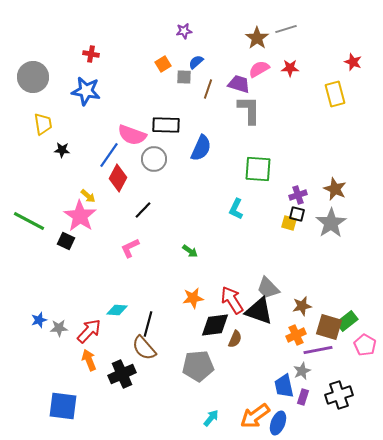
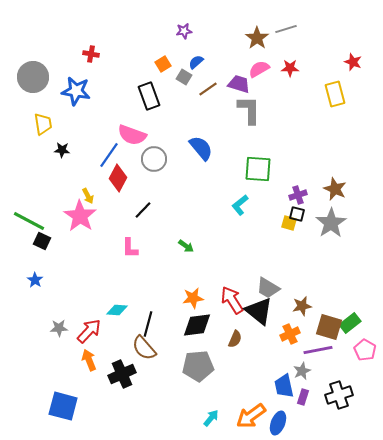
gray square at (184, 77): rotated 28 degrees clockwise
brown line at (208, 89): rotated 36 degrees clockwise
blue star at (86, 91): moved 10 px left
black rectangle at (166, 125): moved 17 px left, 29 px up; rotated 68 degrees clockwise
blue semicircle at (201, 148): rotated 64 degrees counterclockwise
yellow arrow at (88, 196): rotated 21 degrees clockwise
cyan L-shape at (236, 209): moved 4 px right, 4 px up; rotated 25 degrees clockwise
black square at (66, 241): moved 24 px left
pink L-shape at (130, 248): rotated 65 degrees counterclockwise
green arrow at (190, 251): moved 4 px left, 5 px up
gray trapezoid at (268, 288): rotated 15 degrees counterclockwise
black triangle at (259, 311): rotated 20 degrees clockwise
blue star at (39, 320): moved 4 px left, 40 px up; rotated 21 degrees counterclockwise
green rectangle at (347, 321): moved 3 px right, 2 px down
black diamond at (215, 325): moved 18 px left
orange cross at (296, 335): moved 6 px left, 1 px up
pink pentagon at (365, 345): moved 5 px down
blue square at (63, 406): rotated 8 degrees clockwise
orange arrow at (255, 416): moved 4 px left
